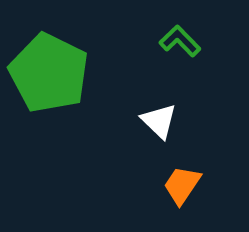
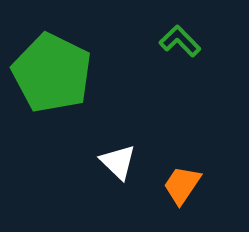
green pentagon: moved 3 px right
white triangle: moved 41 px left, 41 px down
